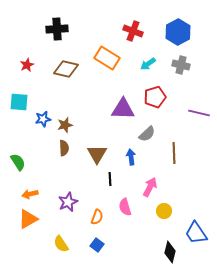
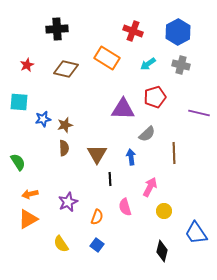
black diamond: moved 8 px left, 1 px up
